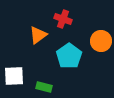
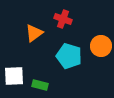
orange triangle: moved 4 px left, 2 px up
orange circle: moved 5 px down
cyan pentagon: rotated 20 degrees counterclockwise
green rectangle: moved 4 px left, 2 px up
